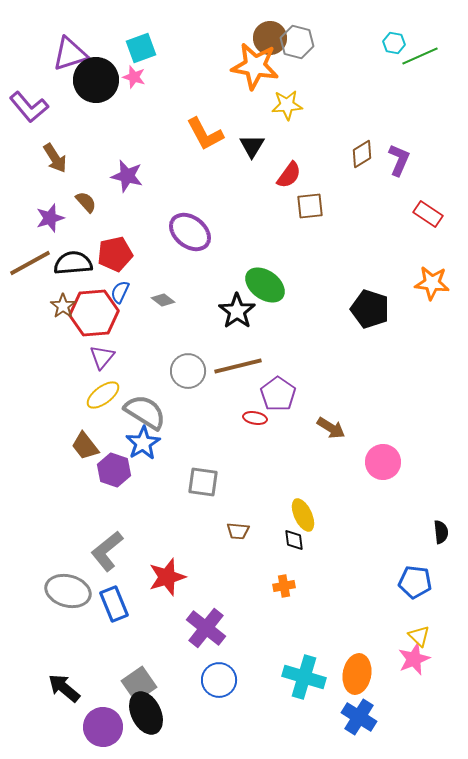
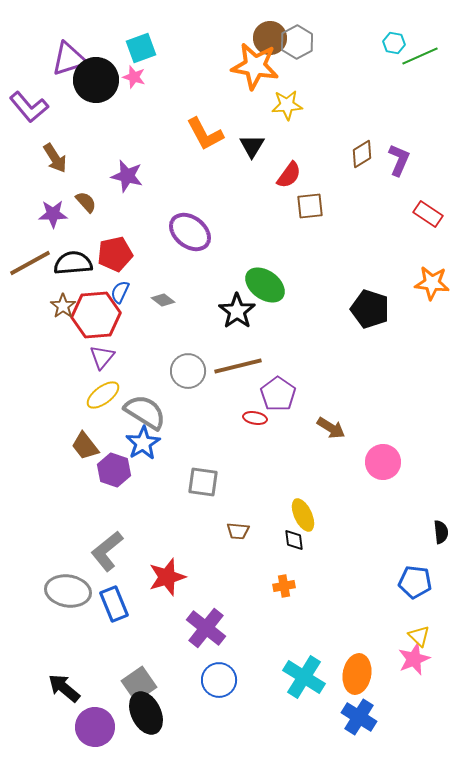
gray hexagon at (297, 42): rotated 16 degrees clockwise
purple triangle at (70, 54): moved 1 px left, 5 px down
purple star at (50, 218): moved 3 px right, 4 px up; rotated 16 degrees clockwise
red hexagon at (94, 313): moved 2 px right, 2 px down
gray ellipse at (68, 591): rotated 6 degrees counterclockwise
cyan cross at (304, 677): rotated 15 degrees clockwise
purple circle at (103, 727): moved 8 px left
